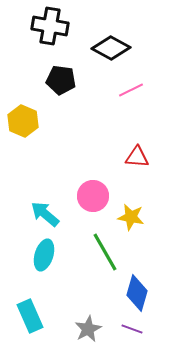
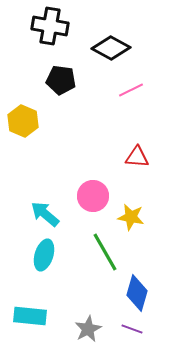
cyan rectangle: rotated 60 degrees counterclockwise
